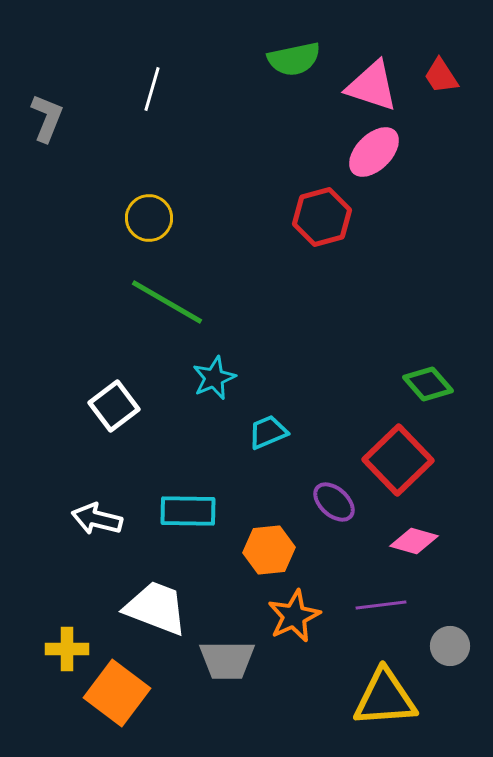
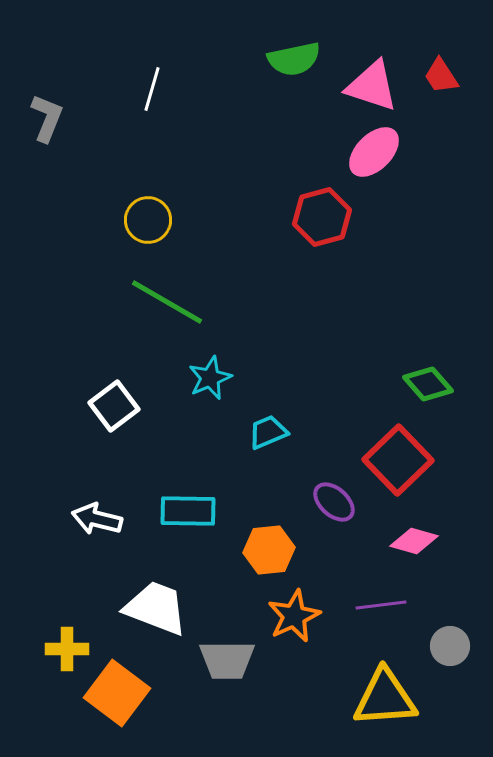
yellow circle: moved 1 px left, 2 px down
cyan star: moved 4 px left
